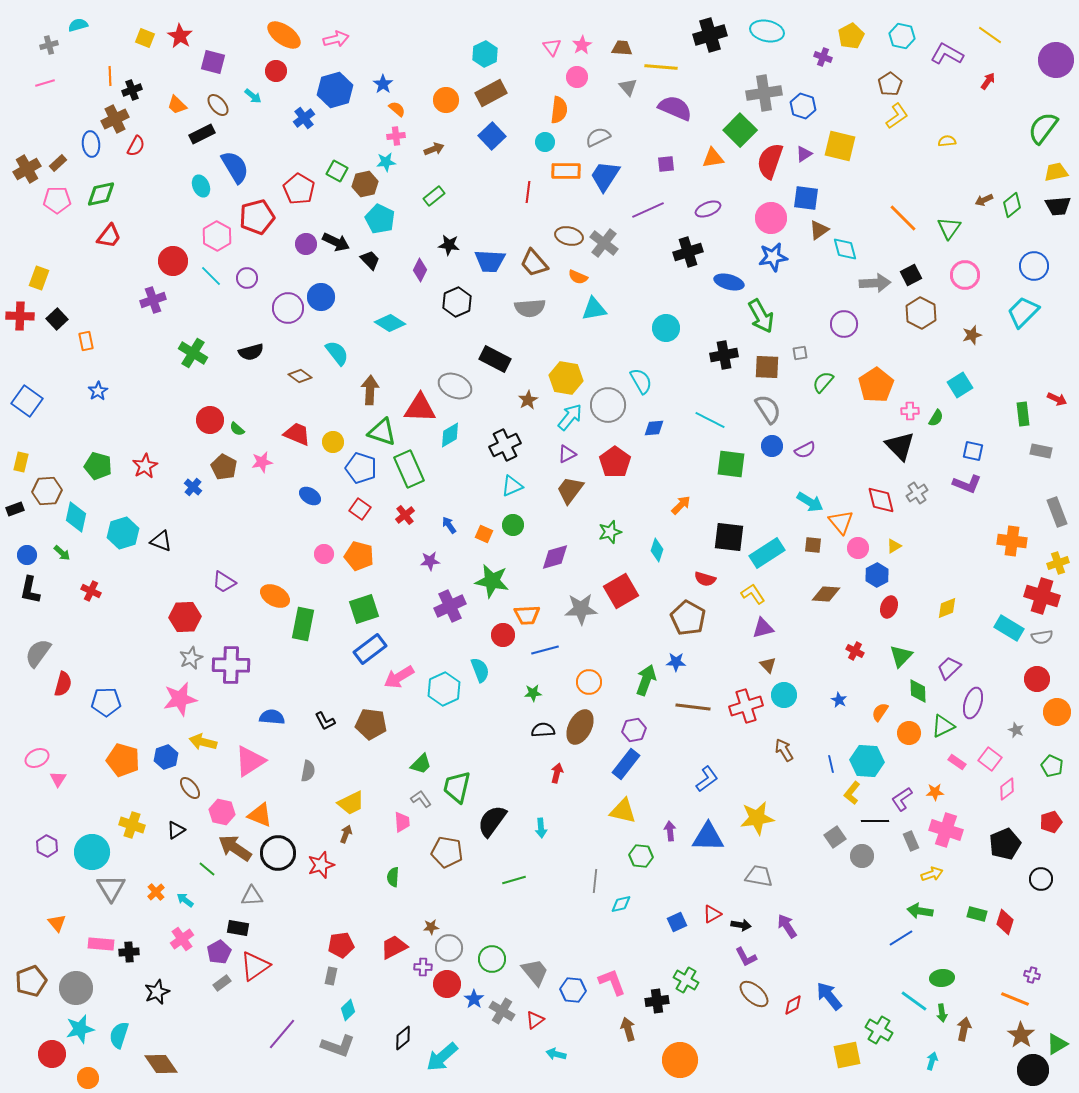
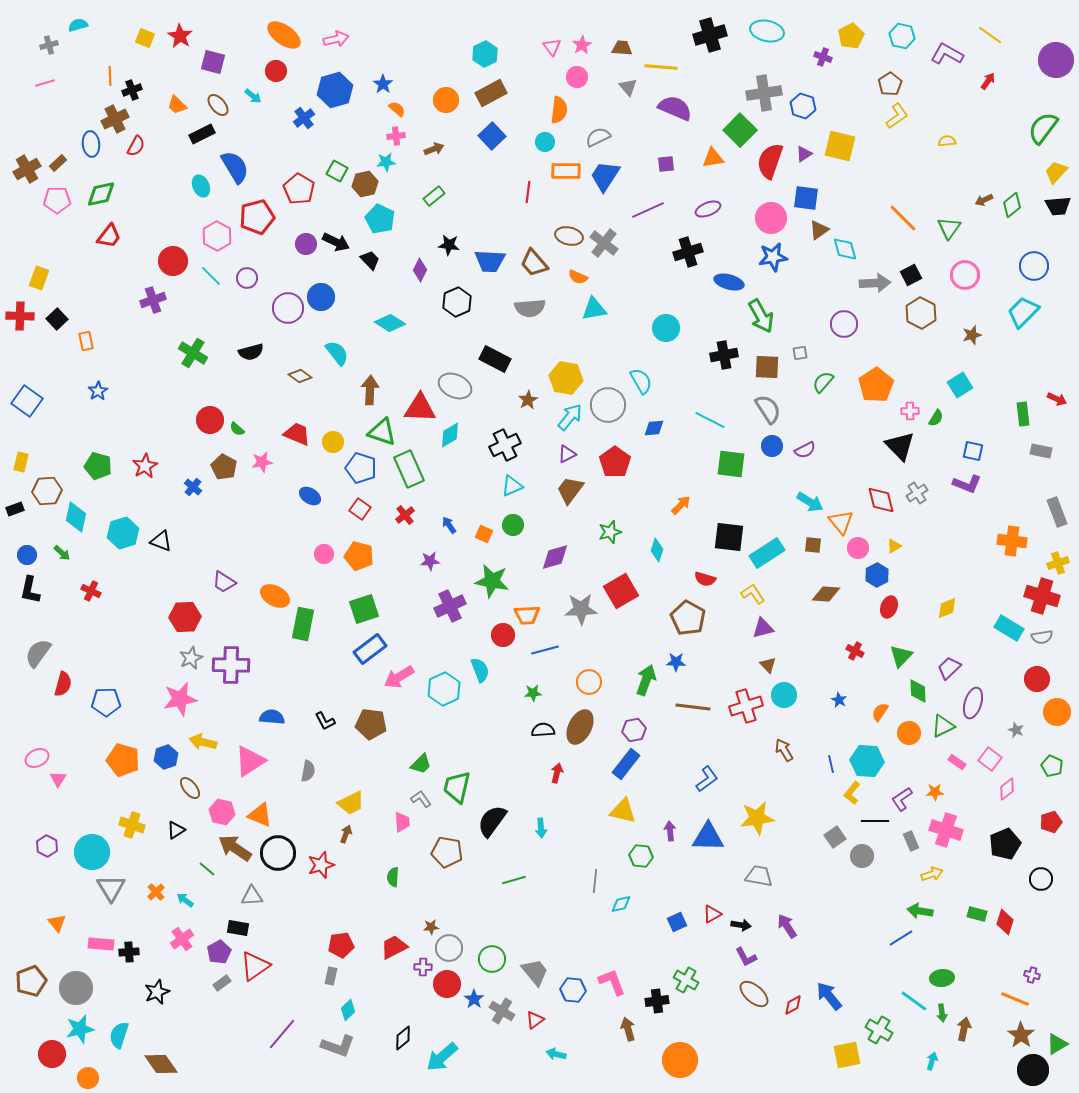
yellow trapezoid at (1056, 172): rotated 35 degrees counterclockwise
